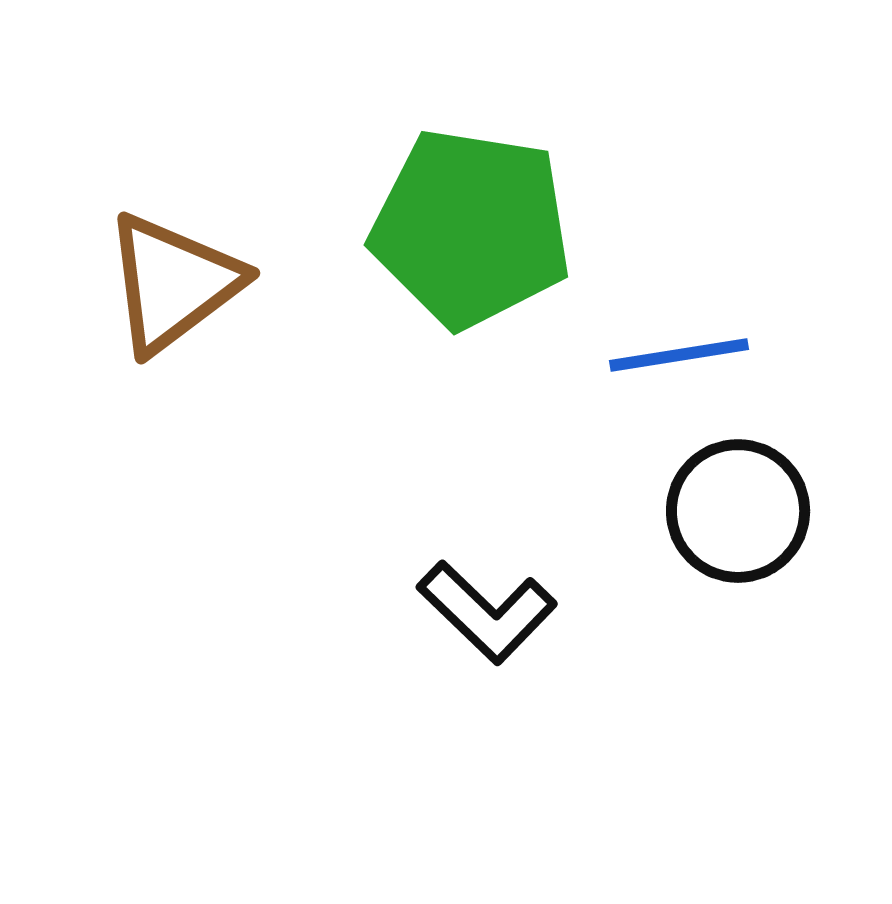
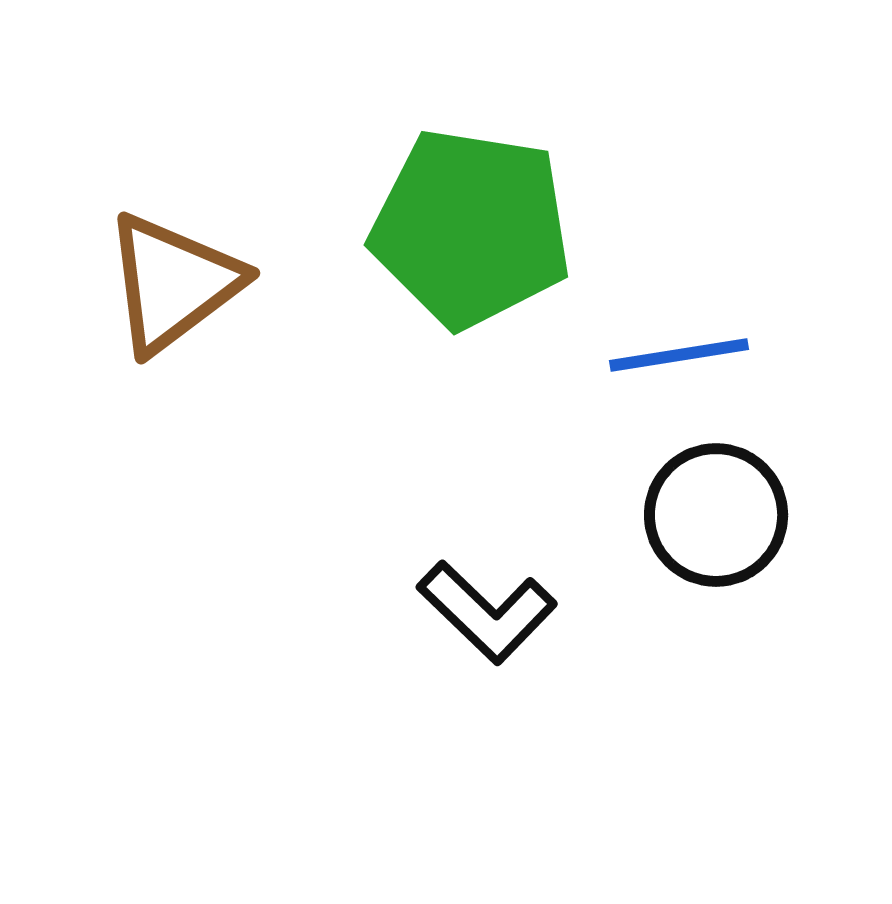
black circle: moved 22 px left, 4 px down
